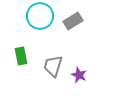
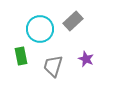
cyan circle: moved 13 px down
gray rectangle: rotated 12 degrees counterclockwise
purple star: moved 7 px right, 16 px up
